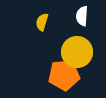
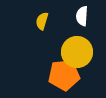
yellow semicircle: moved 1 px up
